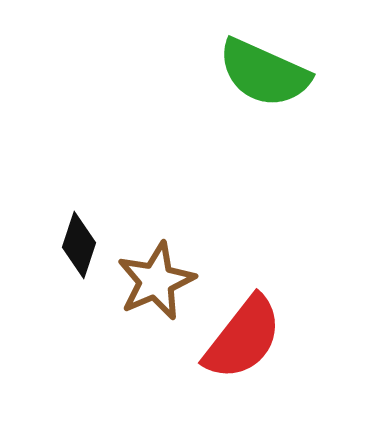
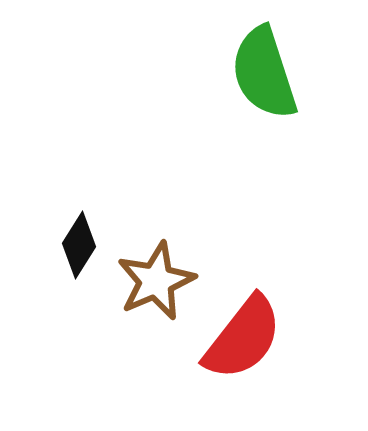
green semicircle: rotated 48 degrees clockwise
black diamond: rotated 14 degrees clockwise
